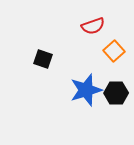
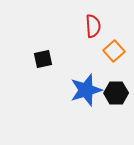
red semicircle: rotated 75 degrees counterclockwise
black square: rotated 30 degrees counterclockwise
